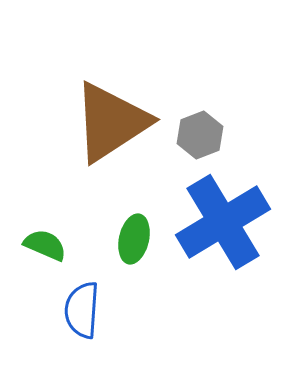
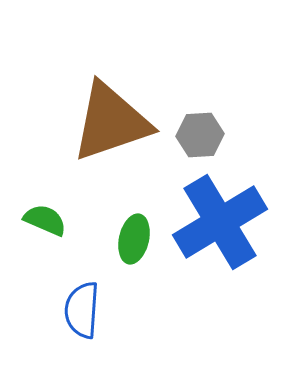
brown triangle: rotated 14 degrees clockwise
gray hexagon: rotated 18 degrees clockwise
blue cross: moved 3 px left
green semicircle: moved 25 px up
